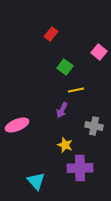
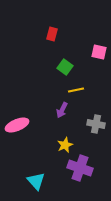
red rectangle: moved 1 px right; rotated 24 degrees counterclockwise
pink square: rotated 28 degrees counterclockwise
gray cross: moved 2 px right, 2 px up
yellow star: rotated 28 degrees clockwise
purple cross: rotated 20 degrees clockwise
